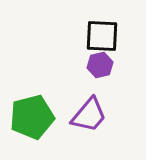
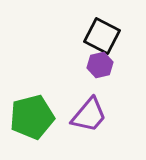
black square: rotated 24 degrees clockwise
